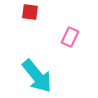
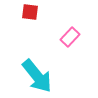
pink rectangle: rotated 18 degrees clockwise
